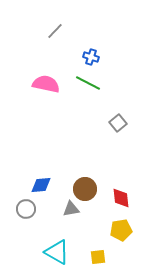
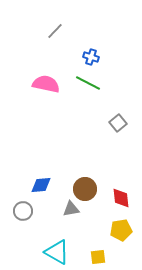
gray circle: moved 3 px left, 2 px down
